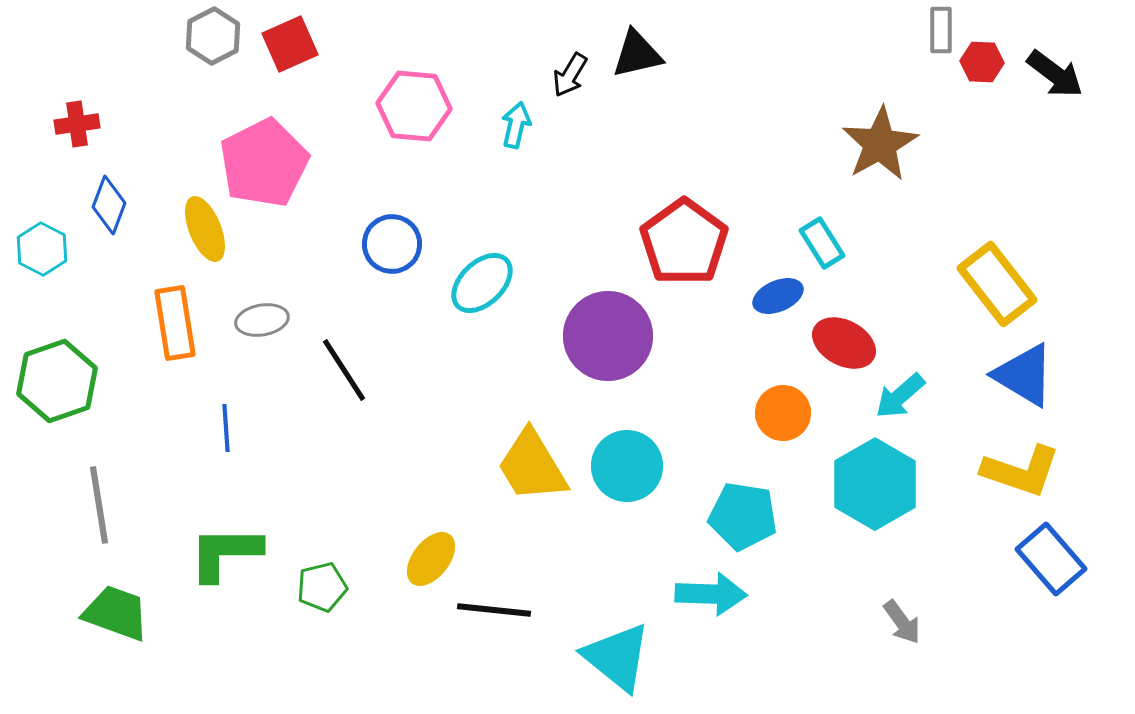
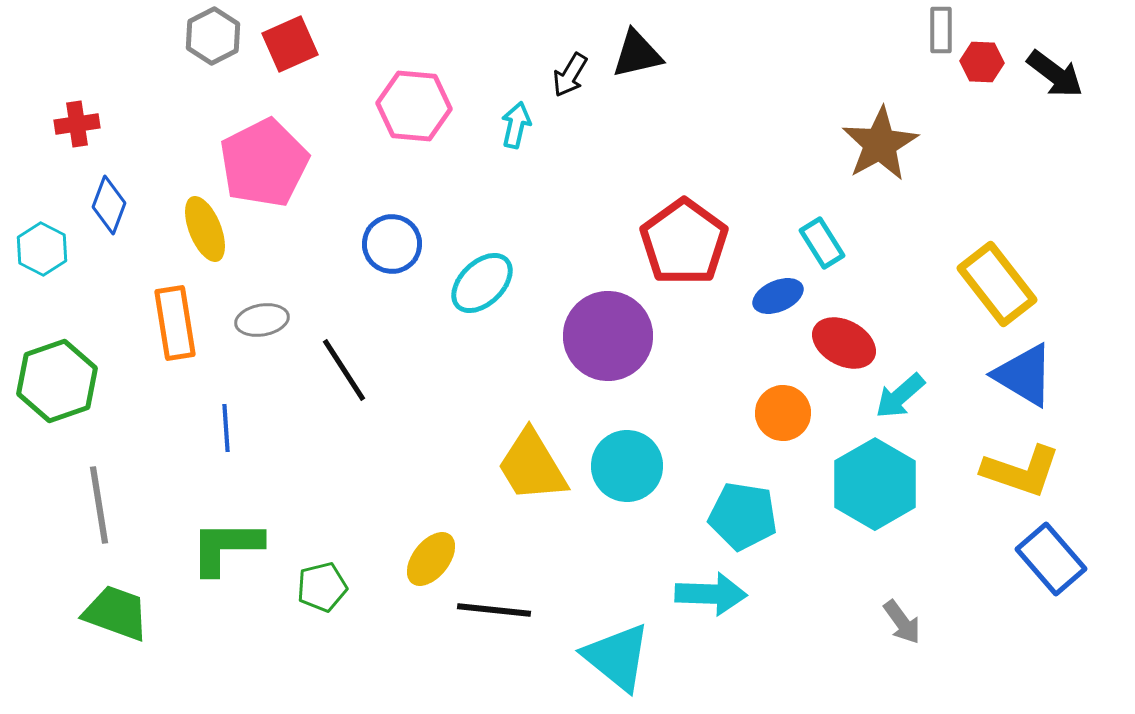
green L-shape at (225, 553): moved 1 px right, 6 px up
